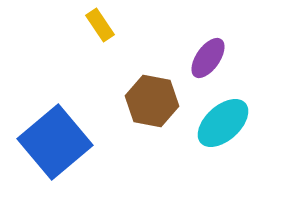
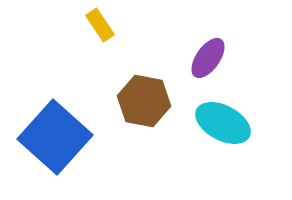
brown hexagon: moved 8 px left
cyan ellipse: rotated 70 degrees clockwise
blue square: moved 5 px up; rotated 8 degrees counterclockwise
